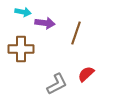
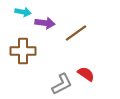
brown line: rotated 35 degrees clockwise
brown cross: moved 2 px right, 2 px down
red semicircle: rotated 78 degrees clockwise
gray L-shape: moved 5 px right
